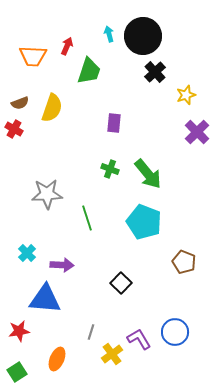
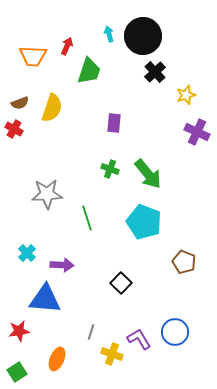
purple cross: rotated 20 degrees counterclockwise
yellow cross: rotated 35 degrees counterclockwise
